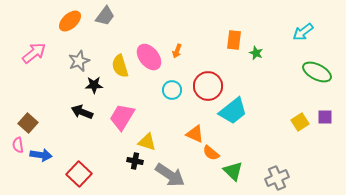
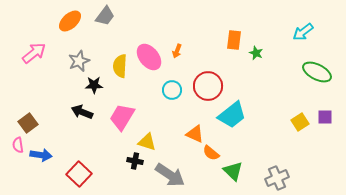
yellow semicircle: rotated 20 degrees clockwise
cyan trapezoid: moved 1 px left, 4 px down
brown square: rotated 12 degrees clockwise
